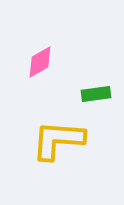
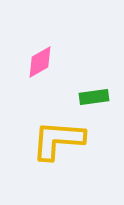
green rectangle: moved 2 px left, 3 px down
